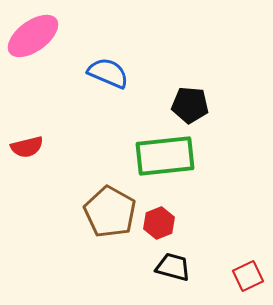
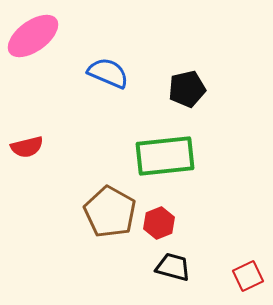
black pentagon: moved 3 px left, 16 px up; rotated 18 degrees counterclockwise
